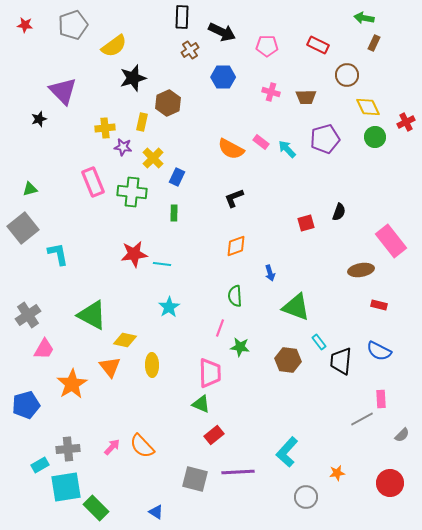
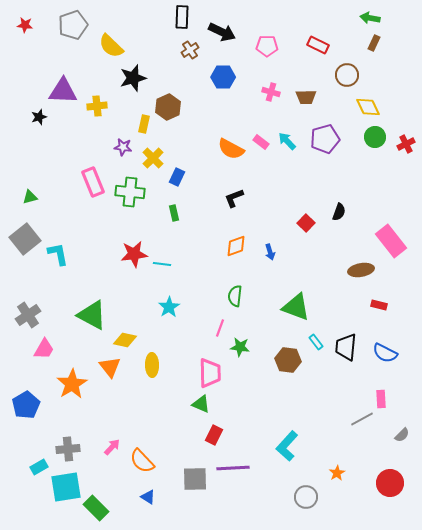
green arrow at (364, 18): moved 6 px right
yellow semicircle at (114, 46): moved 3 px left; rotated 80 degrees clockwise
purple triangle at (63, 91): rotated 44 degrees counterclockwise
brown hexagon at (168, 103): moved 4 px down
black star at (39, 119): moved 2 px up
yellow rectangle at (142, 122): moved 2 px right, 2 px down
red cross at (406, 122): moved 22 px down
yellow cross at (105, 128): moved 8 px left, 22 px up
cyan arrow at (287, 149): moved 8 px up
green triangle at (30, 189): moved 8 px down
green cross at (132, 192): moved 2 px left
green rectangle at (174, 213): rotated 14 degrees counterclockwise
red square at (306, 223): rotated 30 degrees counterclockwise
gray square at (23, 228): moved 2 px right, 11 px down
blue arrow at (270, 273): moved 21 px up
green semicircle at (235, 296): rotated 10 degrees clockwise
cyan rectangle at (319, 342): moved 3 px left
blue semicircle at (379, 351): moved 6 px right, 2 px down
black trapezoid at (341, 361): moved 5 px right, 14 px up
blue pentagon at (26, 405): rotated 16 degrees counterclockwise
red rectangle at (214, 435): rotated 24 degrees counterclockwise
orange semicircle at (142, 446): moved 15 px down
cyan L-shape at (287, 452): moved 6 px up
cyan rectangle at (40, 465): moved 1 px left, 2 px down
purple line at (238, 472): moved 5 px left, 4 px up
orange star at (337, 473): rotated 21 degrees counterclockwise
gray square at (195, 479): rotated 16 degrees counterclockwise
blue triangle at (156, 512): moved 8 px left, 15 px up
